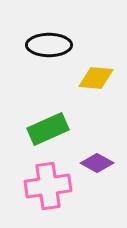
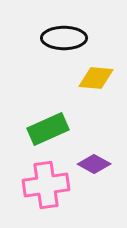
black ellipse: moved 15 px right, 7 px up
purple diamond: moved 3 px left, 1 px down
pink cross: moved 2 px left, 1 px up
